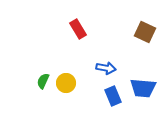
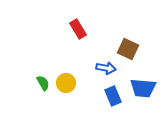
brown square: moved 17 px left, 17 px down
green semicircle: moved 2 px down; rotated 126 degrees clockwise
